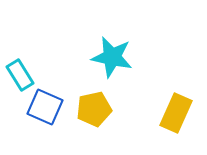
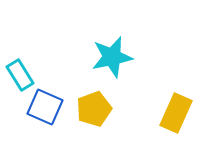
cyan star: rotated 24 degrees counterclockwise
yellow pentagon: rotated 8 degrees counterclockwise
